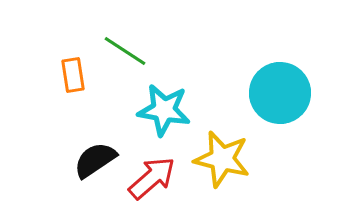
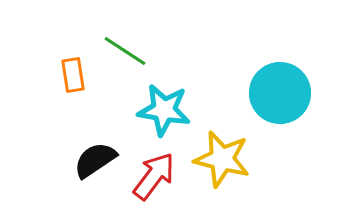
red arrow: moved 2 px right, 2 px up; rotated 12 degrees counterclockwise
